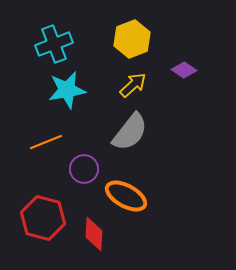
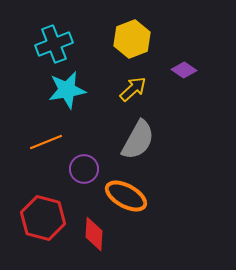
yellow arrow: moved 4 px down
gray semicircle: moved 8 px right, 8 px down; rotated 9 degrees counterclockwise
